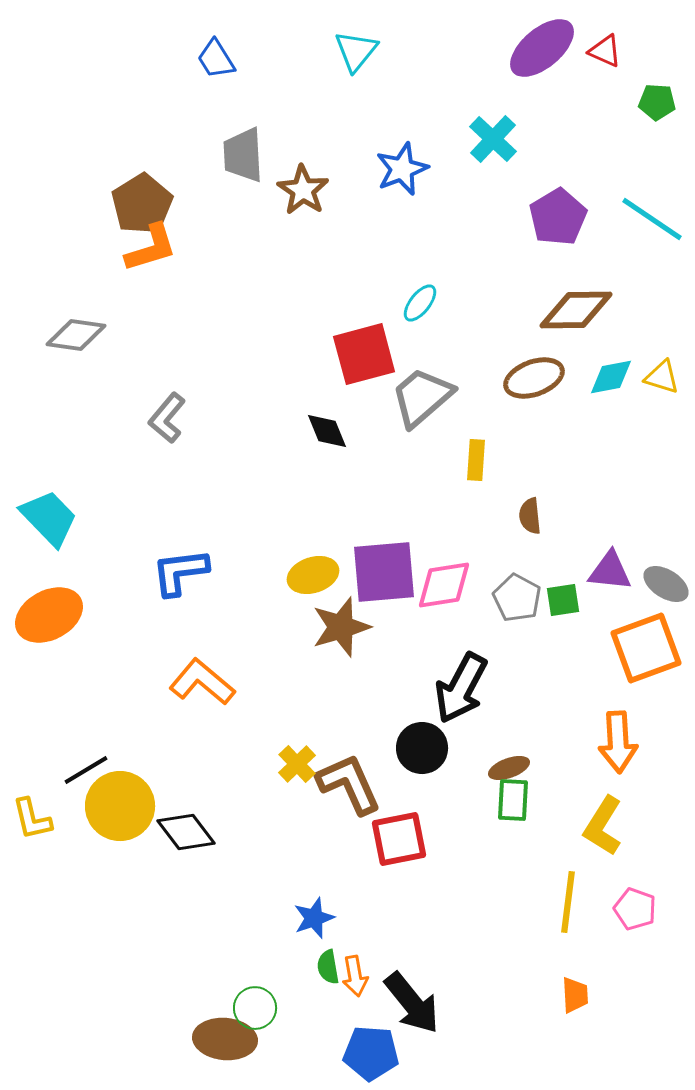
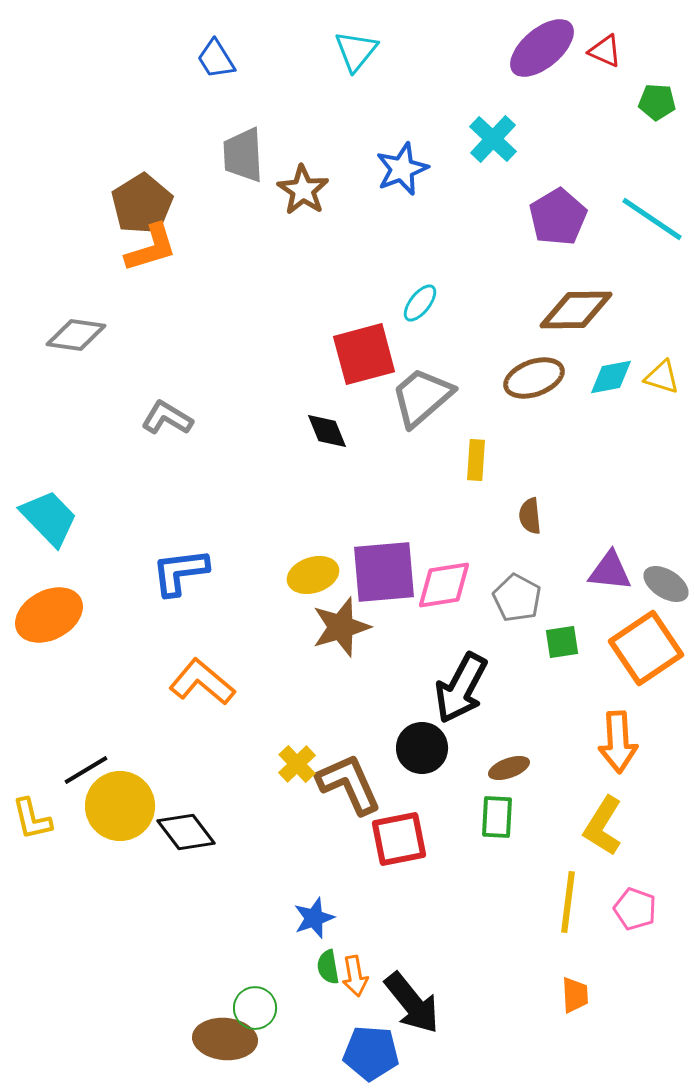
gray L-shape at (167, 418): rotated 81 degrees clockwise
green square at (563, 600): moved 1 px left, 42 px down
orange square at (646, 648): rotated 14 degrees counterclockwise
green rectangle at (513, 800): moved 16 px left, 17 px down
